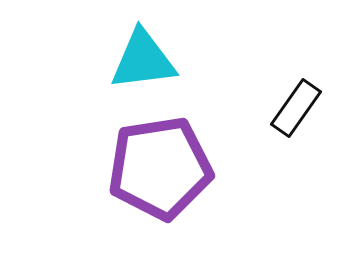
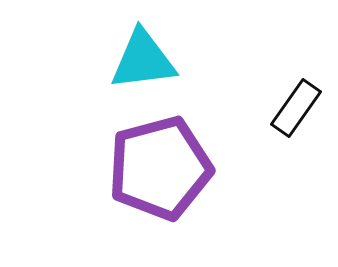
purple pentagon: rotated 6 degrees counterclockwise
